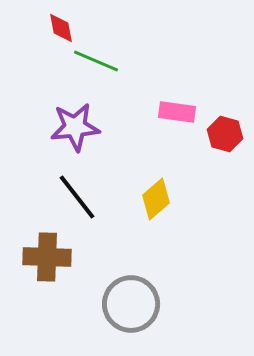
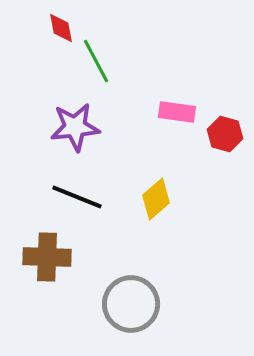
green line: rotated 39 degrees clockwise
black line: rotated 30 degrees counterclockwise
